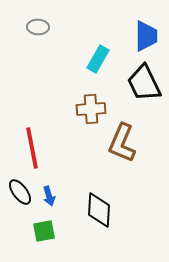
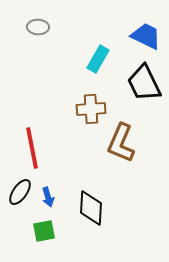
blue trapezoid: rotated 64 degrees counterclockwise
brown L-shape: moved 1 px left
black ellipse: rotated 72 degrees clockwise
blue arrow: moved 1 px left, 1 px down
black diamond: moved 8 px left, 2 px up
